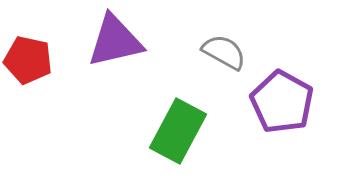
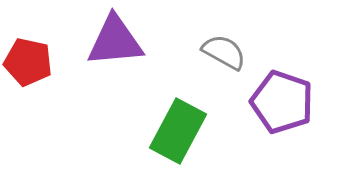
purple triangle: rotated 8 degrees clockwise
red pentagon: moved 2 px down
purple pentagon: rotated 10 degrees counterclockwise
